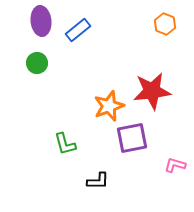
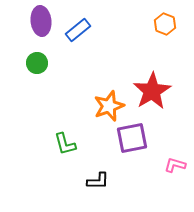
red star: rotated 24 degrees counterclockwise
